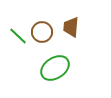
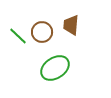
brown trapezoid: moved 2 px up
